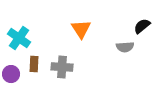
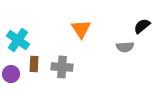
cyan cross: moved 1 px left, 2 px down
